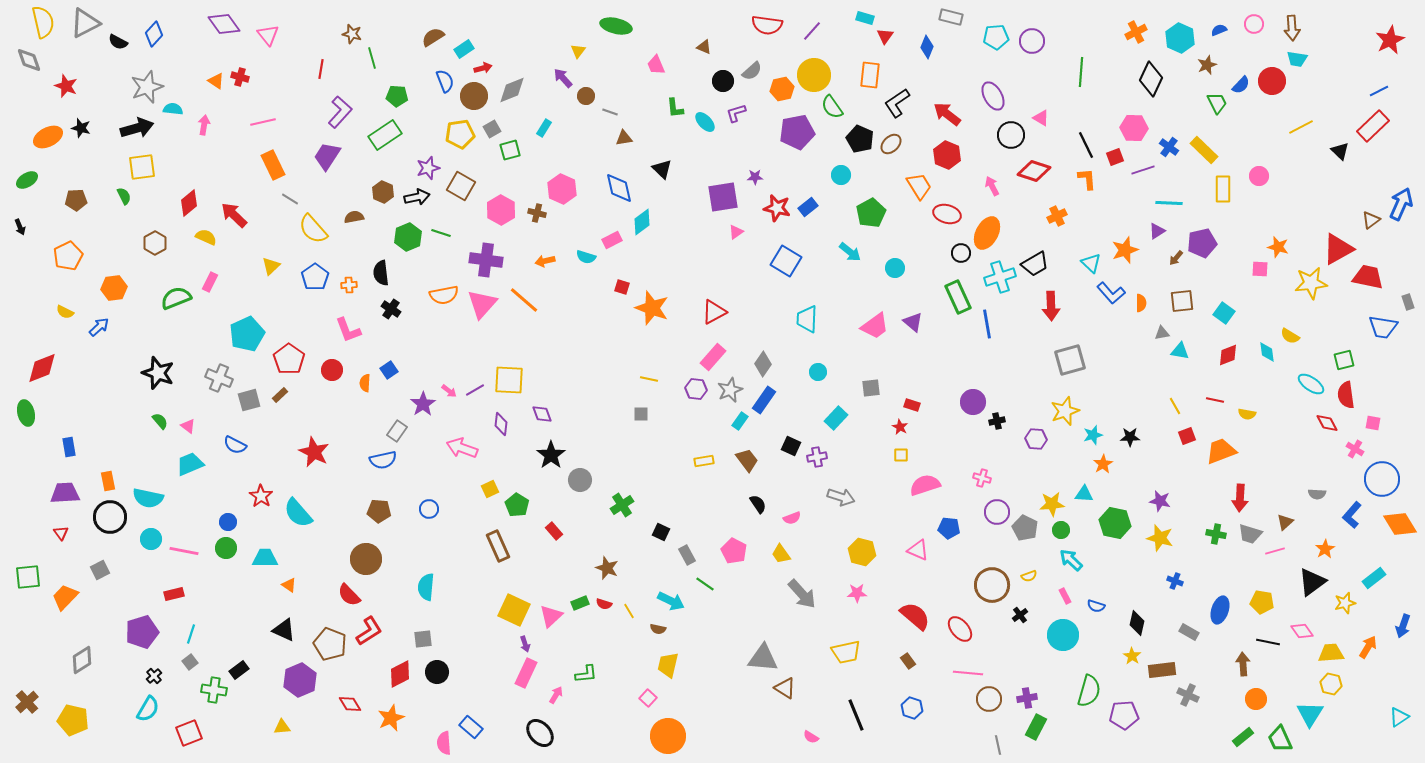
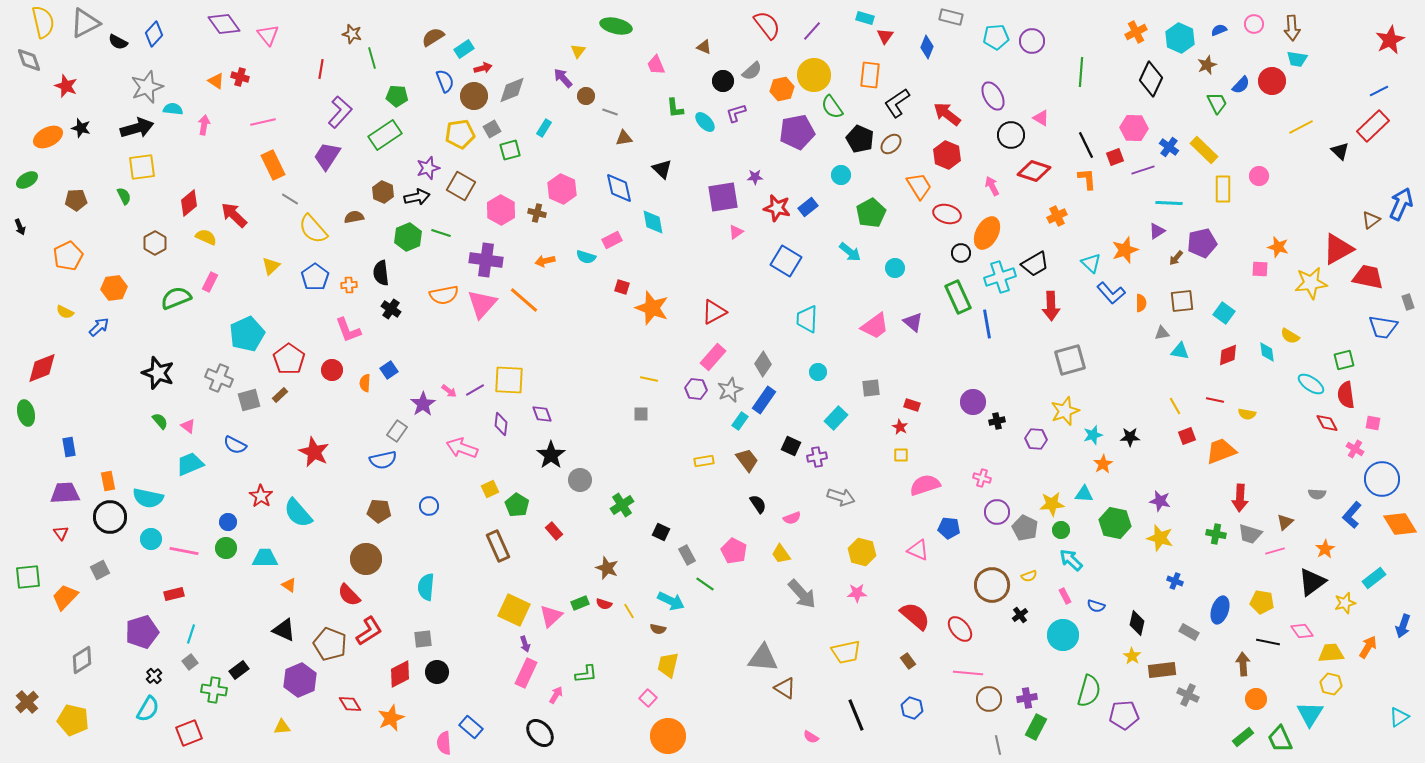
red semicircle at (767, 25): rotated 136 degrees counterclockwise
cyan diamond at (642, 222): moved 11 px right; rotated 64 degrees counterclockwise
blue circle at (429, 509): moved 3 px up
